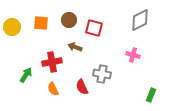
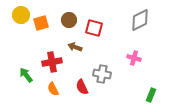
orange square: rotated 21 degrees counterclockwise
yellow circle: moved 9 px right, 12 px up
pink cross: moved 1 px right, 3 px down
green arrow: rotated 70 degrees counterclockwise
